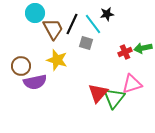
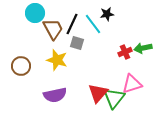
gray square: moved 9 px left
purple semicircle: moved 20 px right, 13 px down
